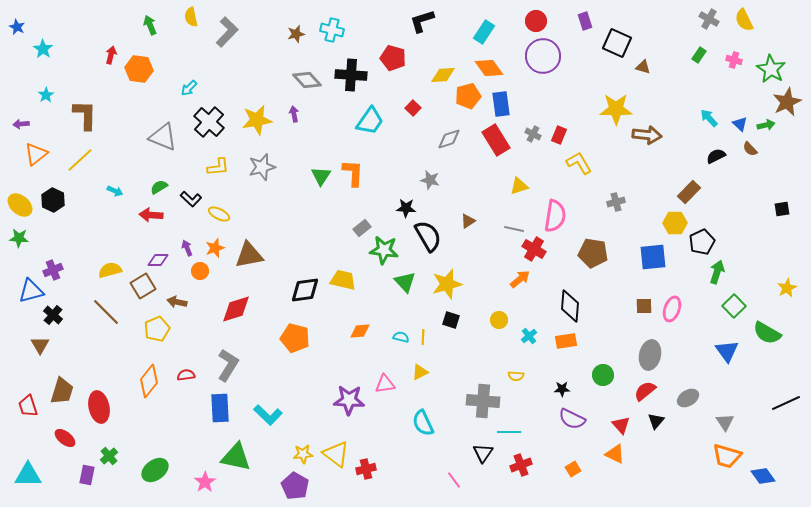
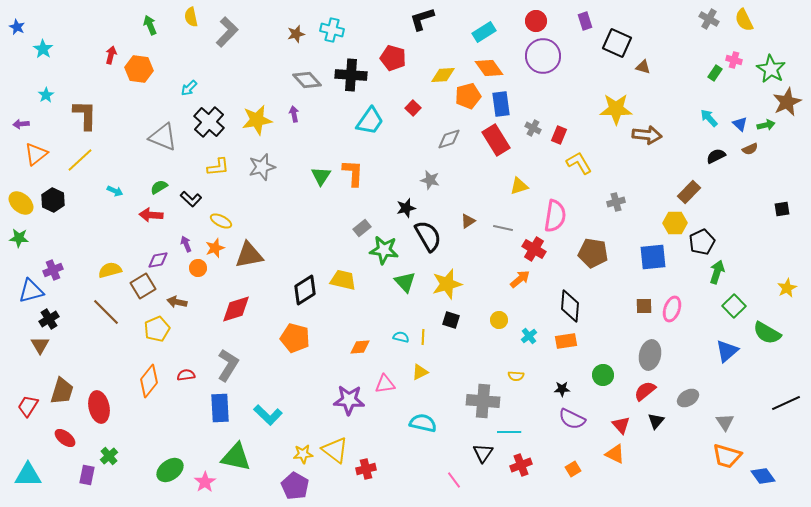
black L-shape at (422, 21): moved 2 px up
cyan rectangle at (484, 32): rotated 25 degrees clockwise
green rectangle at (699, 55): moved 16 px right, 18 px down
gray cross at (533, 134): moved 6 px up
brown semicircle at (750, 149): rotated 70 degrees counterclockwise
yellow ellipse at (20, 205): moved 1 px right, 2 px up
black star at (406, 208): rotated 18 degrees counterclockwise
yellow ellipse at (219, 214): moved 2 px right, 7 px down
gray line at (514, 229): moved 11 px left, 1 px up
purple arrow at (187, 248): moved 1 px left, 4 px up
purple diamond at (158, 260): rotated 10 degrees counterclockwise
orange circle at (200, 271): moved 2 px left, 3 px up
black diamond at (305, 290): rotated 24 degrees counterclockwise
black cross at (53, 315): moved 4 px left, 4 px down; rotated 18 degrees clockwise
orange diamond at (360, 331): moved 16 px down
blue triangle at (727, 351): rotated 25 degrees clockwise
red trapezoid at (28, 406): rotated 50 degrees clockwise
cyan semicircle at (423, 423): rotated 128 degrees clockwise
yellow triangle at (336, 454): moved 1 px left, 4 px up
green ellipse at (155, 470): moved 15 px right
